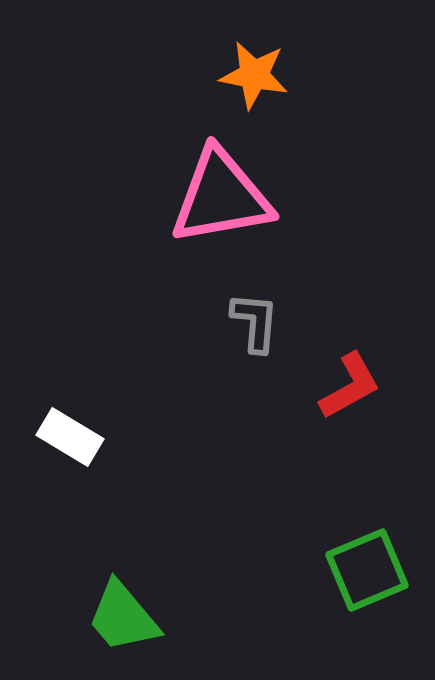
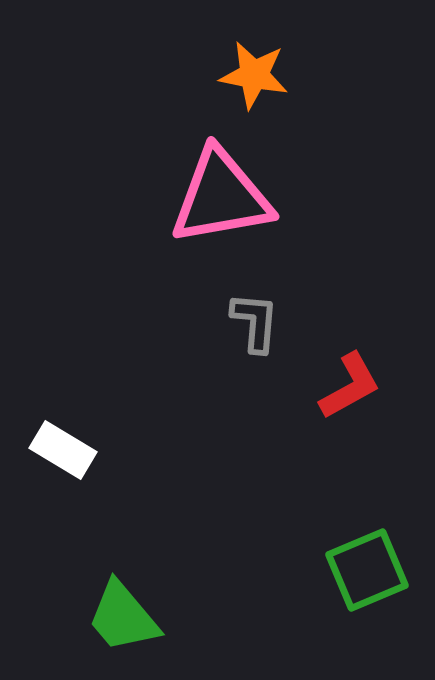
white rectangle: moved 7 px left, 13 px down
